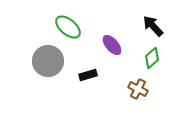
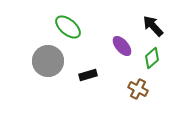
purple ellipse: moved 10 px right, 1 px down
